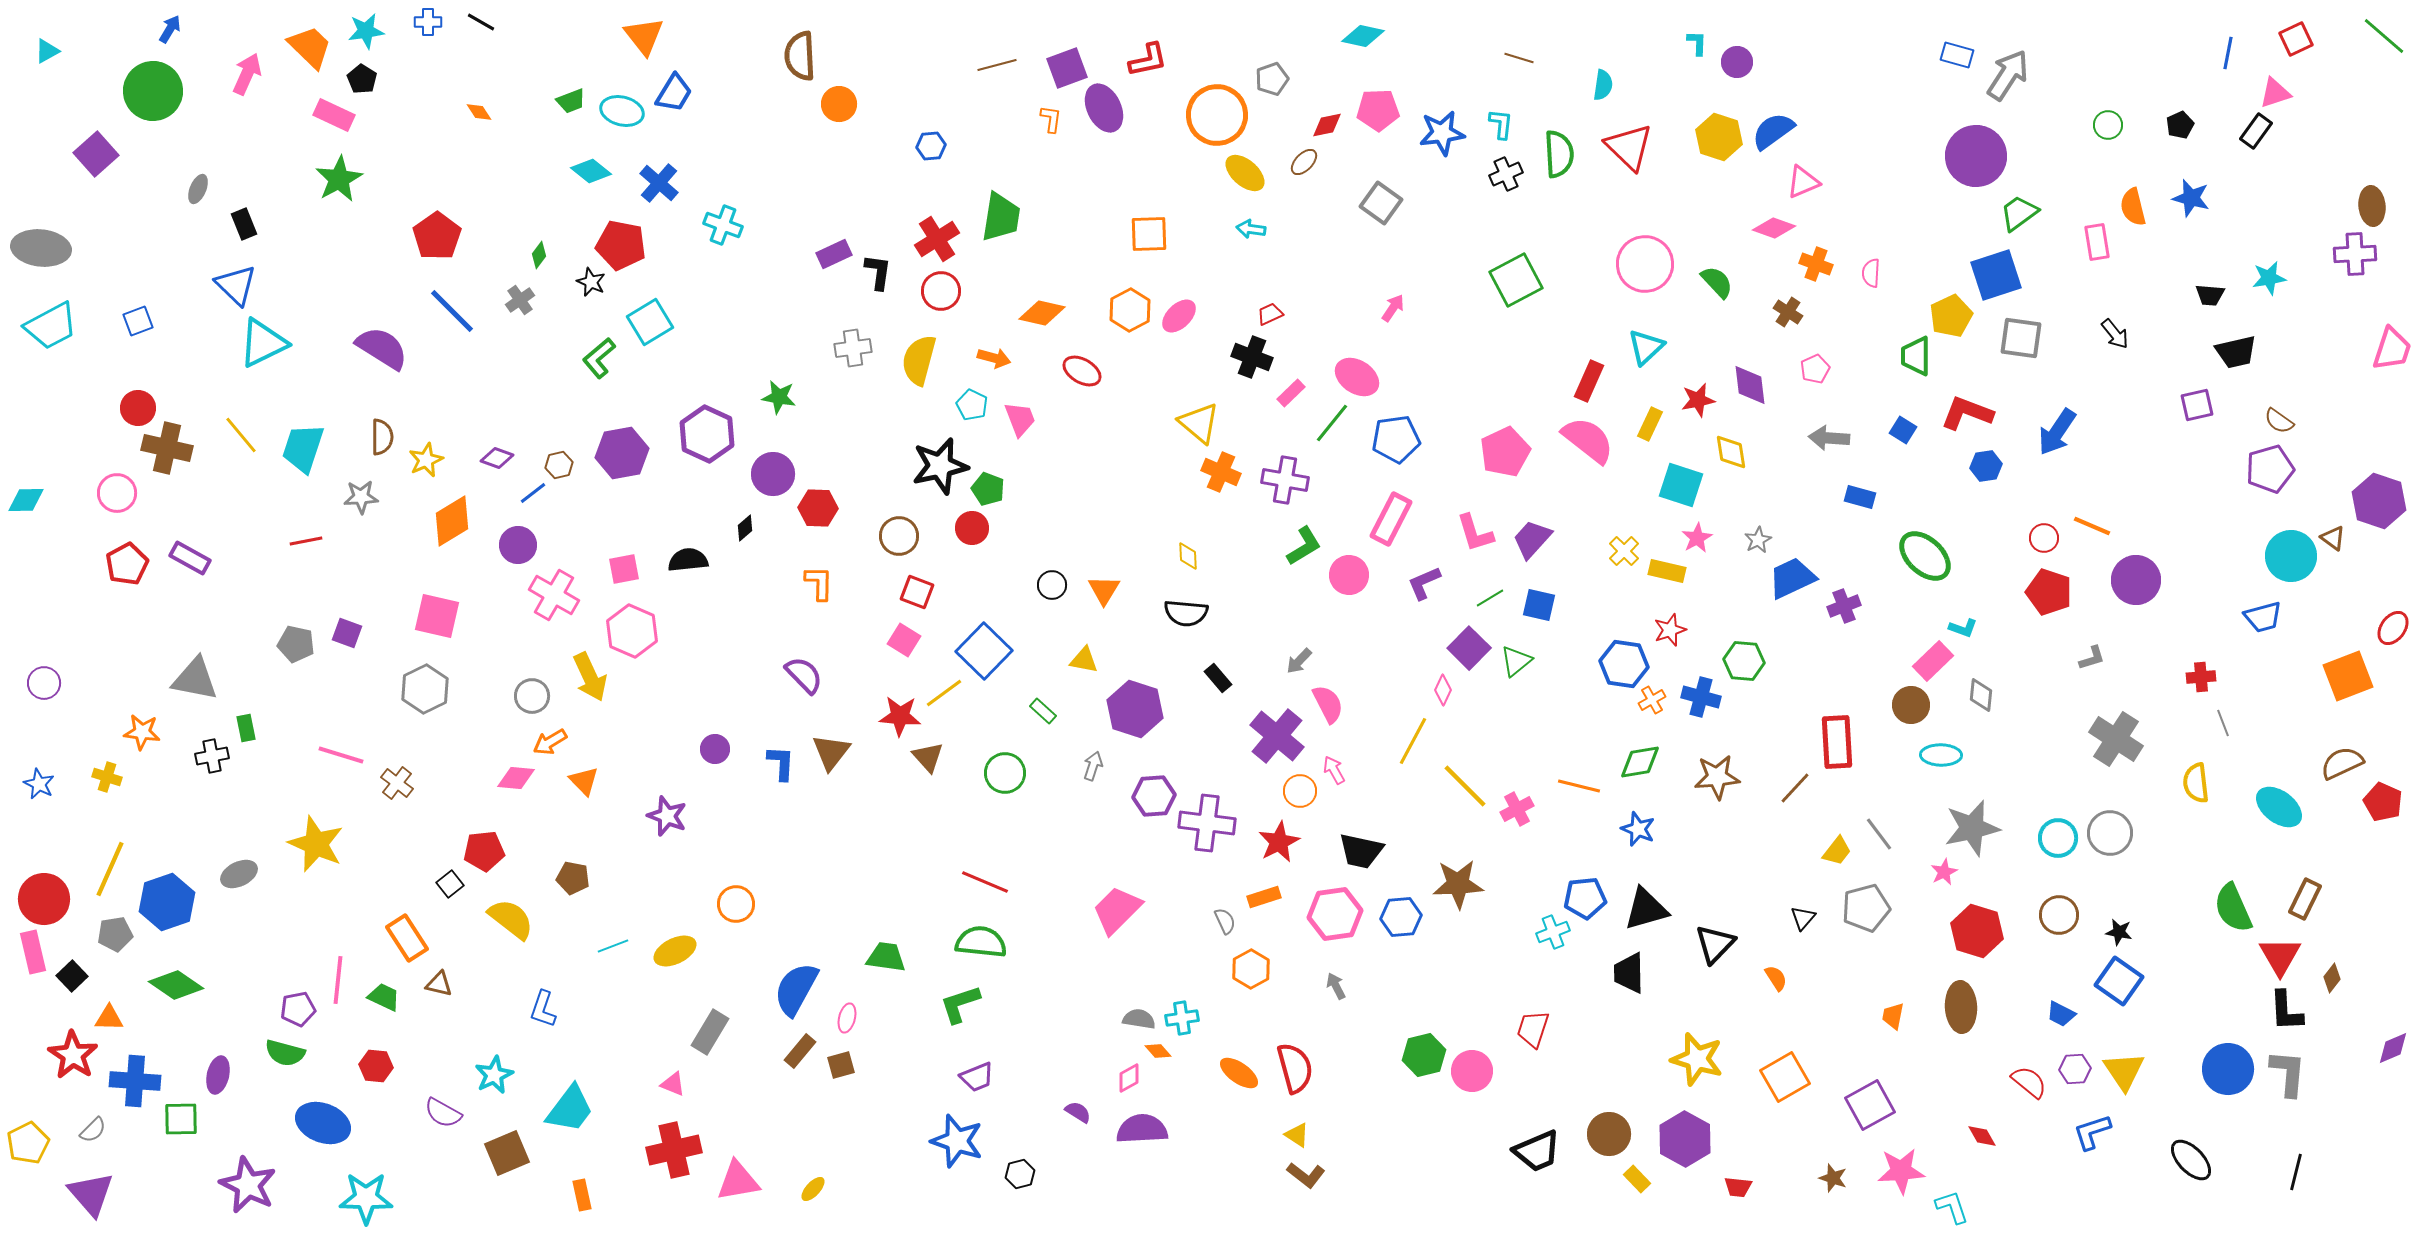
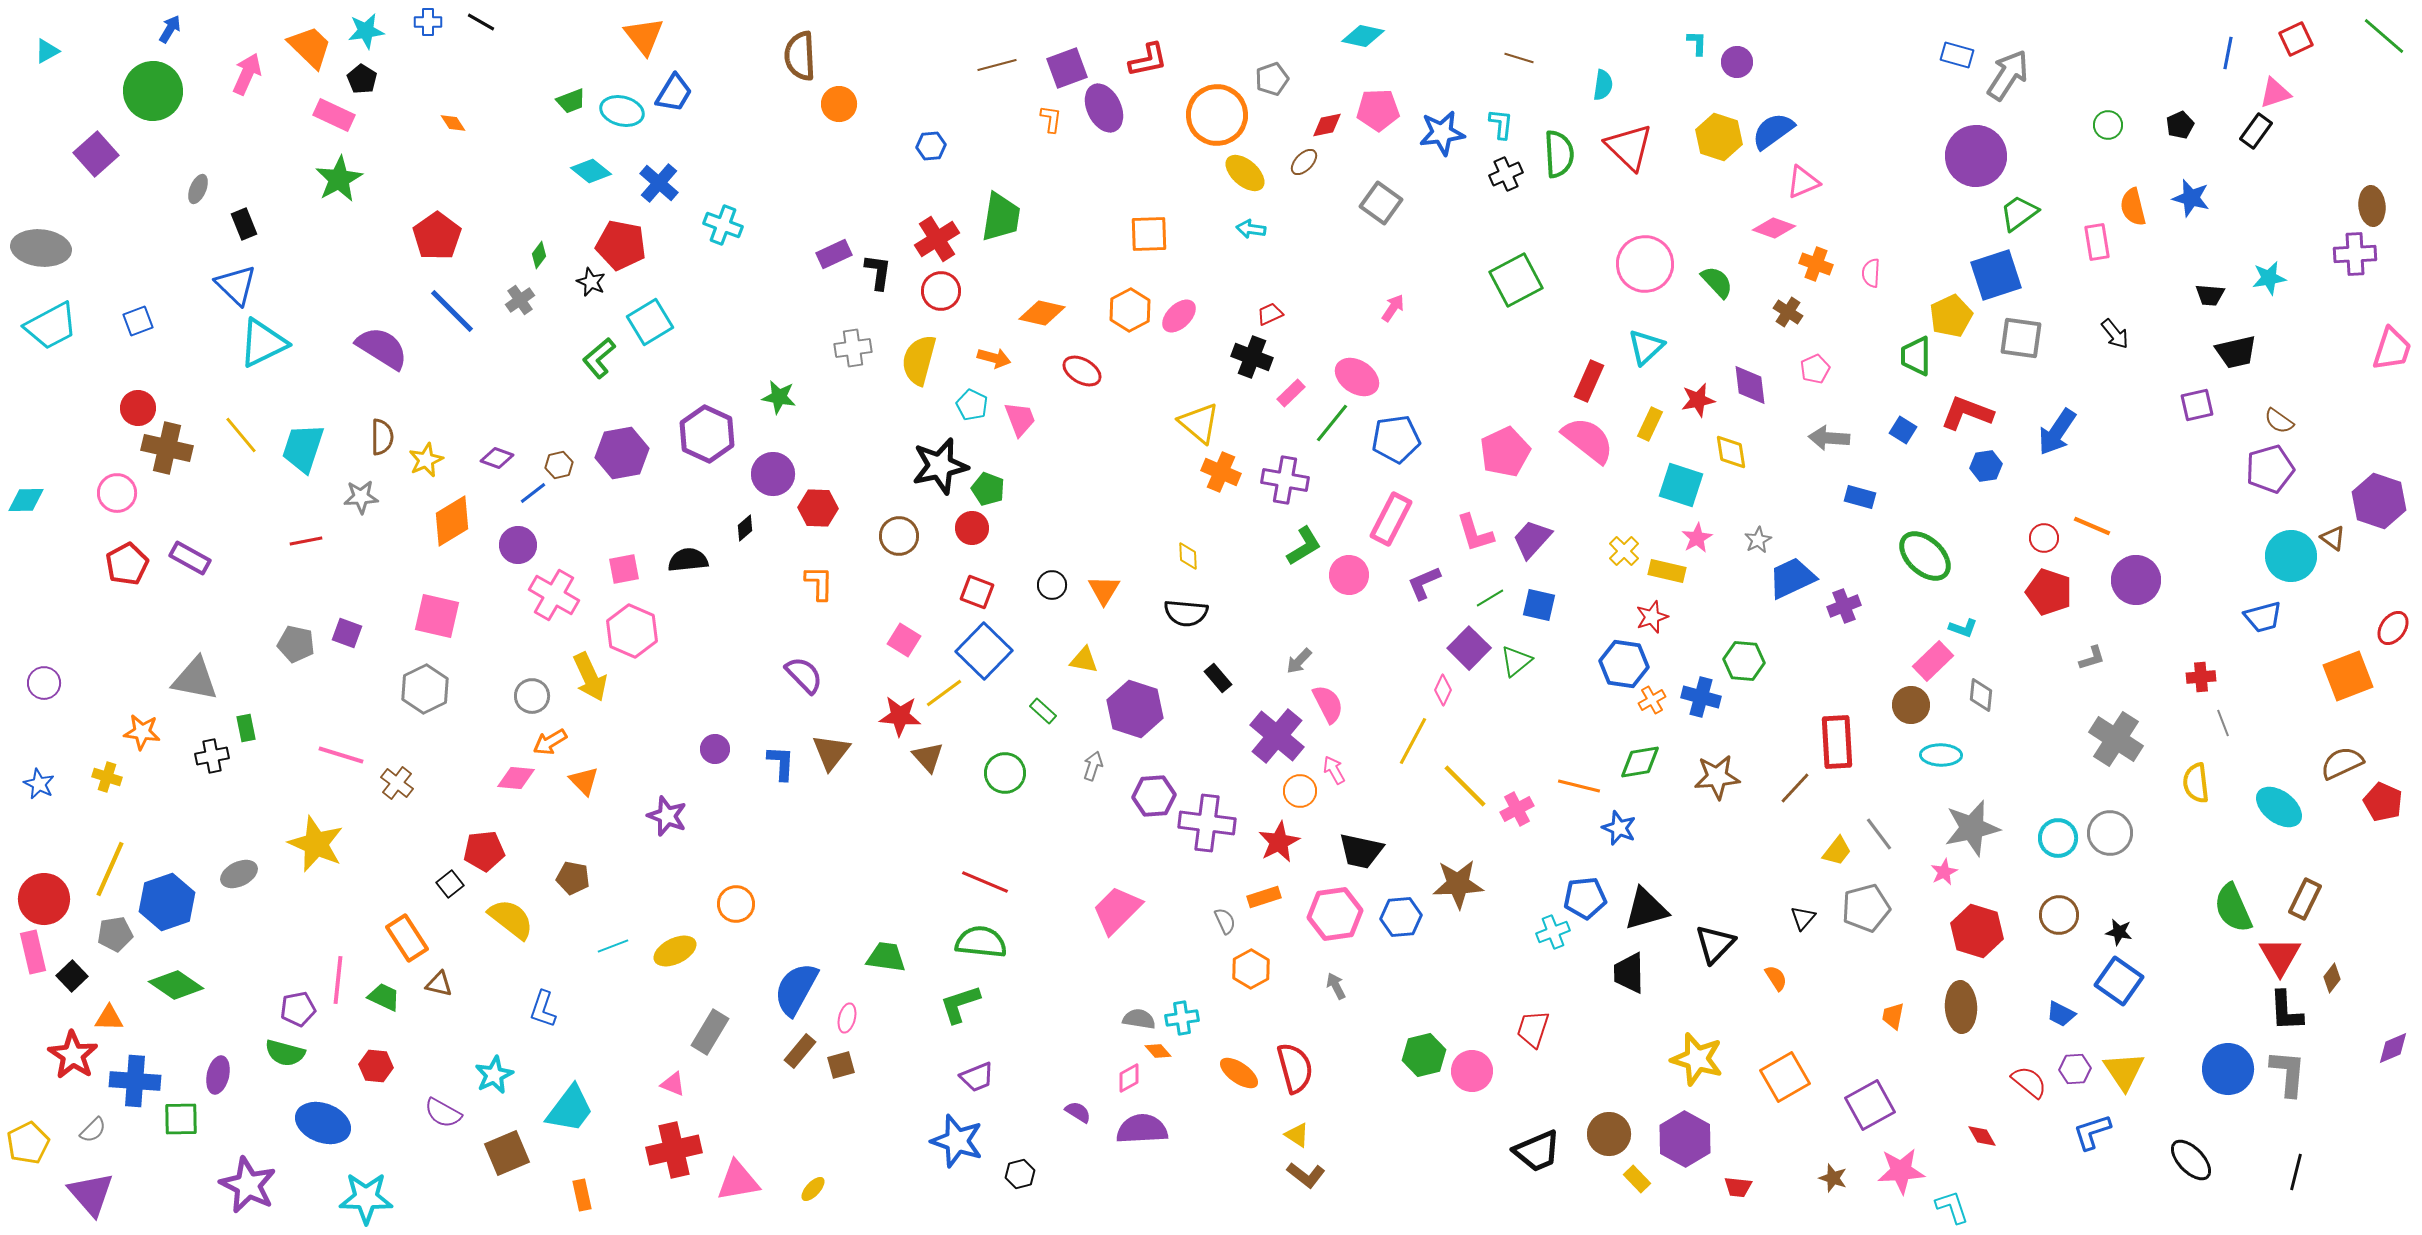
orange diamond at (479, 112): moved 26 px left, 11 px down
red square at (917, 592): moved 60 px right
red star at (1670, 630): moved 18 px left, 13 px up
blue star at (1638, 829): moved 19 px left, 1 px up
